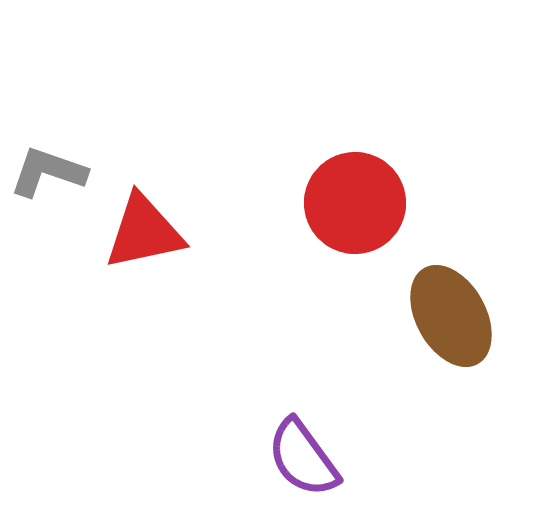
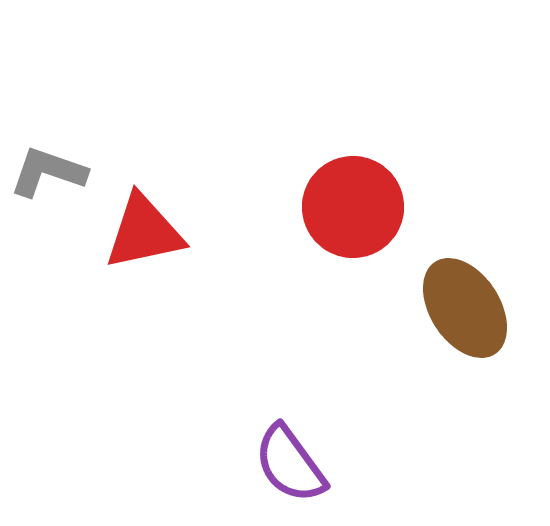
red circle: moved 2 px left, 4 px down
brown ellipse: moved 14 px right, 8 px up; rotated 4 degrees counterclockwise
purple semicircle: moved 13 px left, 6 px down
